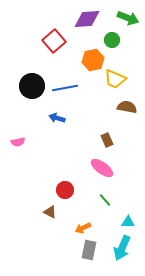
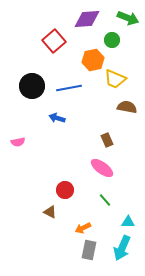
blue line: moved 4 px right
